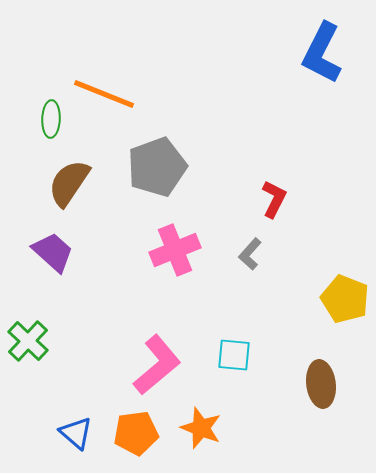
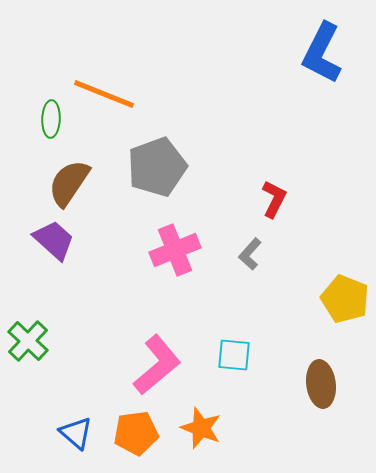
purple trapezoid: moved 1 px right, 12 px up
